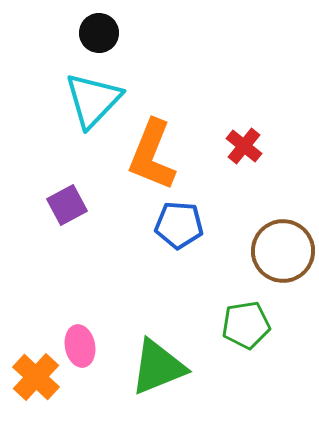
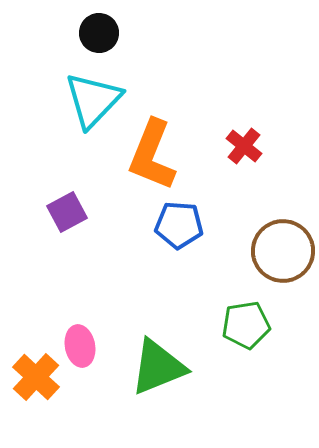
purple square: moved 7 px down
